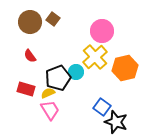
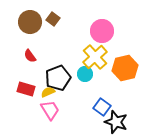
cyan circle: moved 9 px right, 2 px down
yellow semicircle: moved 1 px up
